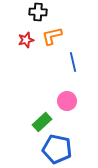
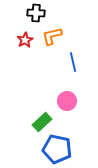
black cross: moved 2 px left, 1 px down
red star: moved 1 px left; rotated 14 degrees counterclockwise
